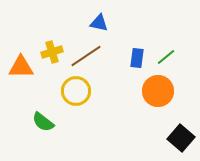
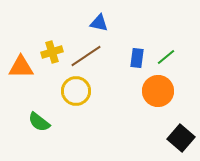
green semicircle: moved 4 px left
